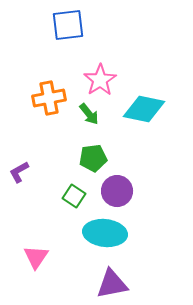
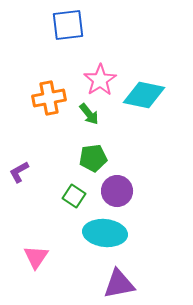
cyan diamond: moved 14 px up
purple triangle: moved 7 px right
